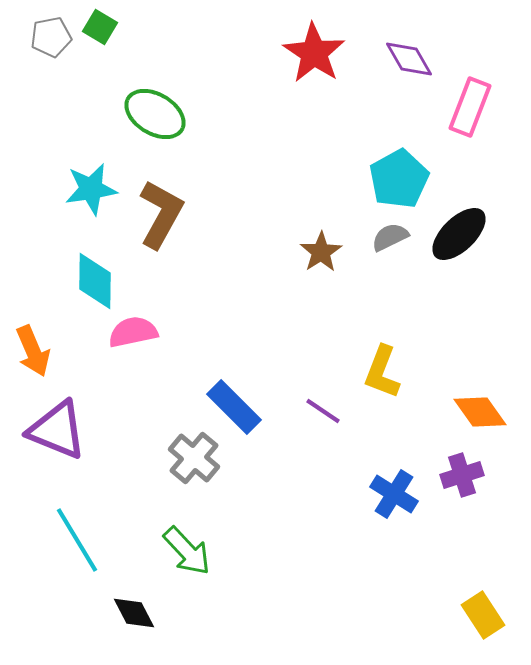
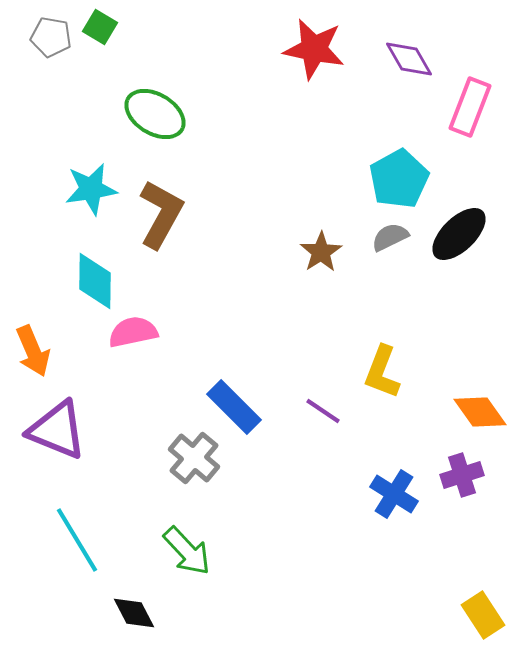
gray pentagon: rotated 21 degrees clockwise
red star: moved 4 px up; rotated 22 degrees counterclockwise
